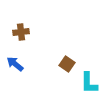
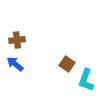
brown cross: moved 4 px left, 8 px down
cyan L-shape: moved 3 px left, 3 px up; rotated 20 degrees clockwise
